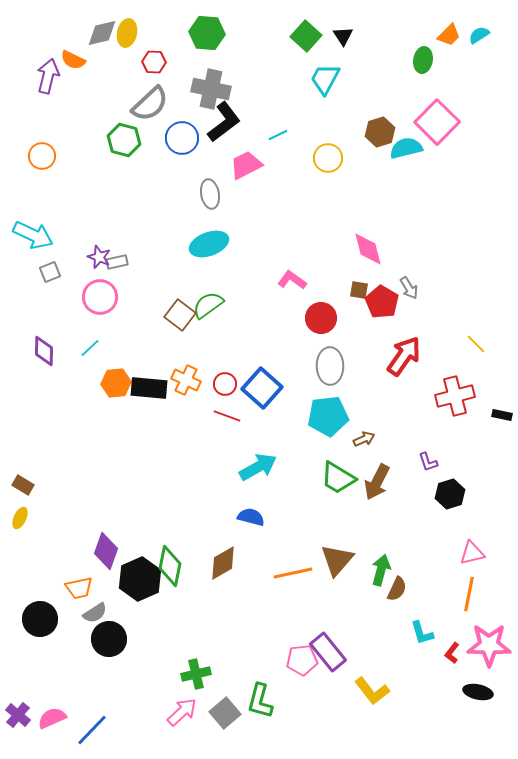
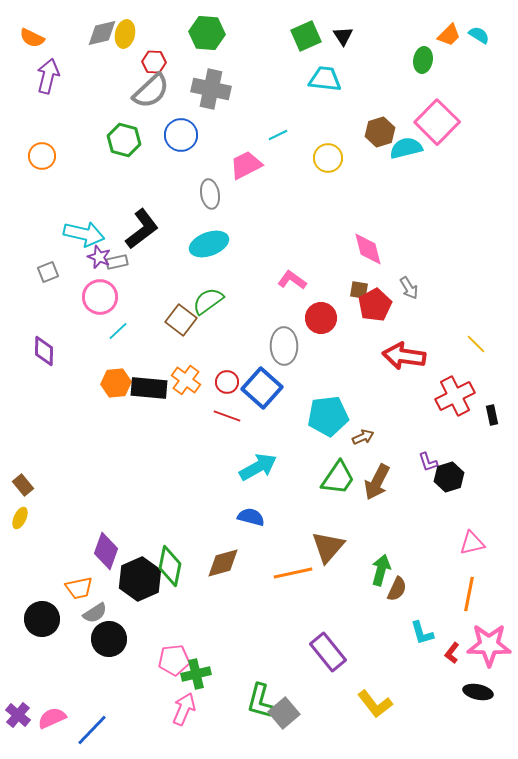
yellow ellipse at (127, 33): moved 2 px left, 1 px down
cyan semicircle at (479, 35): rotated 65 degrees clockwise
green square at (306, 36): rotated 24 degrees clockwise
orange semicircle at (73, 60): moved 41 px left, 22 px up
cyan trapezoid at (325, 79): rotated 68 degrees clockwise
gray semicircle at (150, 104): moved 1 px right, 13 px up
black L-shape at (224, 122): moved 82 px left, 107 px down
blue circle at (182, 138): moved 1 px left, 3 px up
cyan arrow at (33, 235): moved 51 px right, 1 px up; rotated 12 degrees counterclockwise
gray square at (50, 272): moved 2 px left
red pentagon at (382, 302): moved 7 px left, 3 px down; rotated 12 degrees clockwise
green semicircle at (208, 305): moved 4 px up
brown square at (180, 315): moved 1 px right, 5 px down
cyan line at (90, 348): moved 28 px right, 17 px up
red arrow at (404, 356): rotated 117 degrees counterclockwise
gray ellipse at (330, 366): moved 46 px left, 20 px up
orange cross at (186, 380): rotated 12 degrees clockwise
red circle at (225, 384): moved 2 px right, 2 px up
red cross at (455, 396): rotated 12 degrees counterclockwise
black rectangle at (502, 415): moved 10 px left; rotated 66 degrees clockwise
brown arrow at (364, 439): moved 1 px left, 2 px up
green trapezoid at (338, 478): rotated 87 degrees counterclockwise
brown rectangle at (23, 485): rotated 20 degrees clockwise
black hexagon at (450, 494): moved 1 px left, 17 px up
pink triangle at (472, 553): moved 10 px up
brown triangle at (337, 560): moved 9 px left, 13 px up
brown diamond at (223, 563): rotated 15 degrees clockwise
black circle at (40, 619): moved 2 px right
pink pentagon at (302, 660): moved 128 px left
yellow L-shape at (372, 691): moved 3 px right, 13 px down
pink arrow at (182, 712): moved 2 px right, 3 px up; rotated 24 degrees counterclockwise
gray square at (225, 713): moved 59 px right
